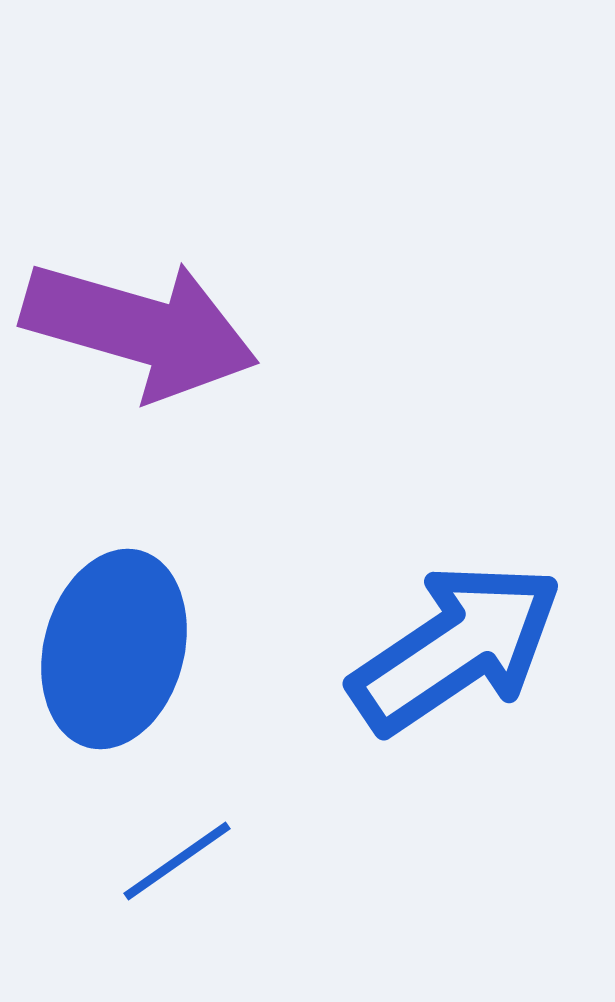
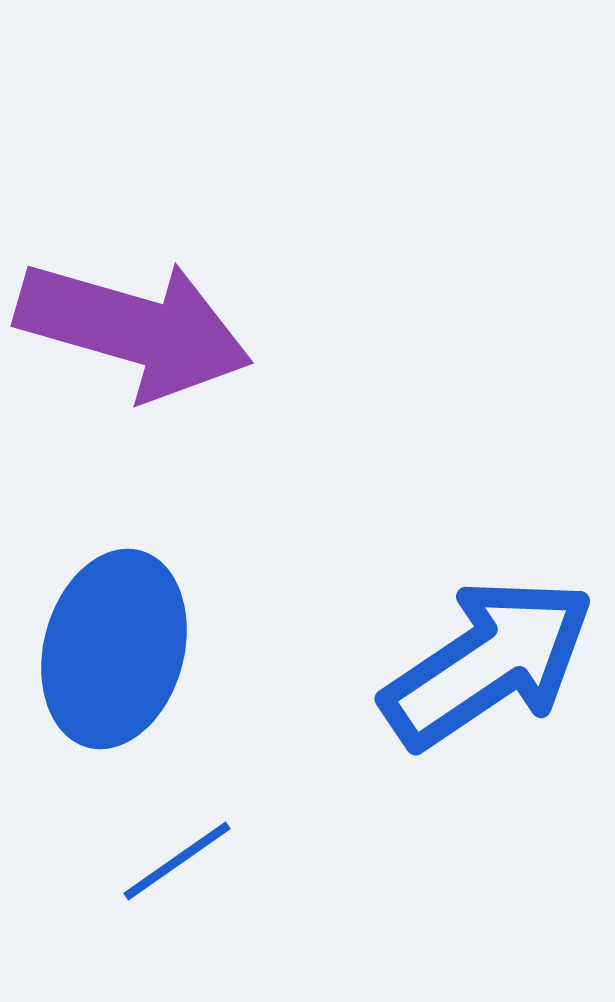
purple arrow: moved 6 px left
blue arrow: moved 32 px right, 15 px down
